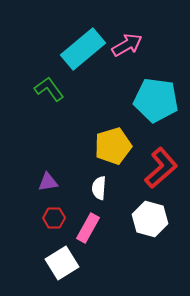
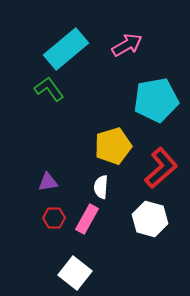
cyan rectangle: moved 17 px left
cyan pentagon: rotated 18 degrees counterclockwise
white semicircle: moved 2 px right, 1 px up
pink rectangle: moved 1 px left, 9 px up
white square: moved 13 px right, 10 px down; rotated 20 degrees counterclockwise
